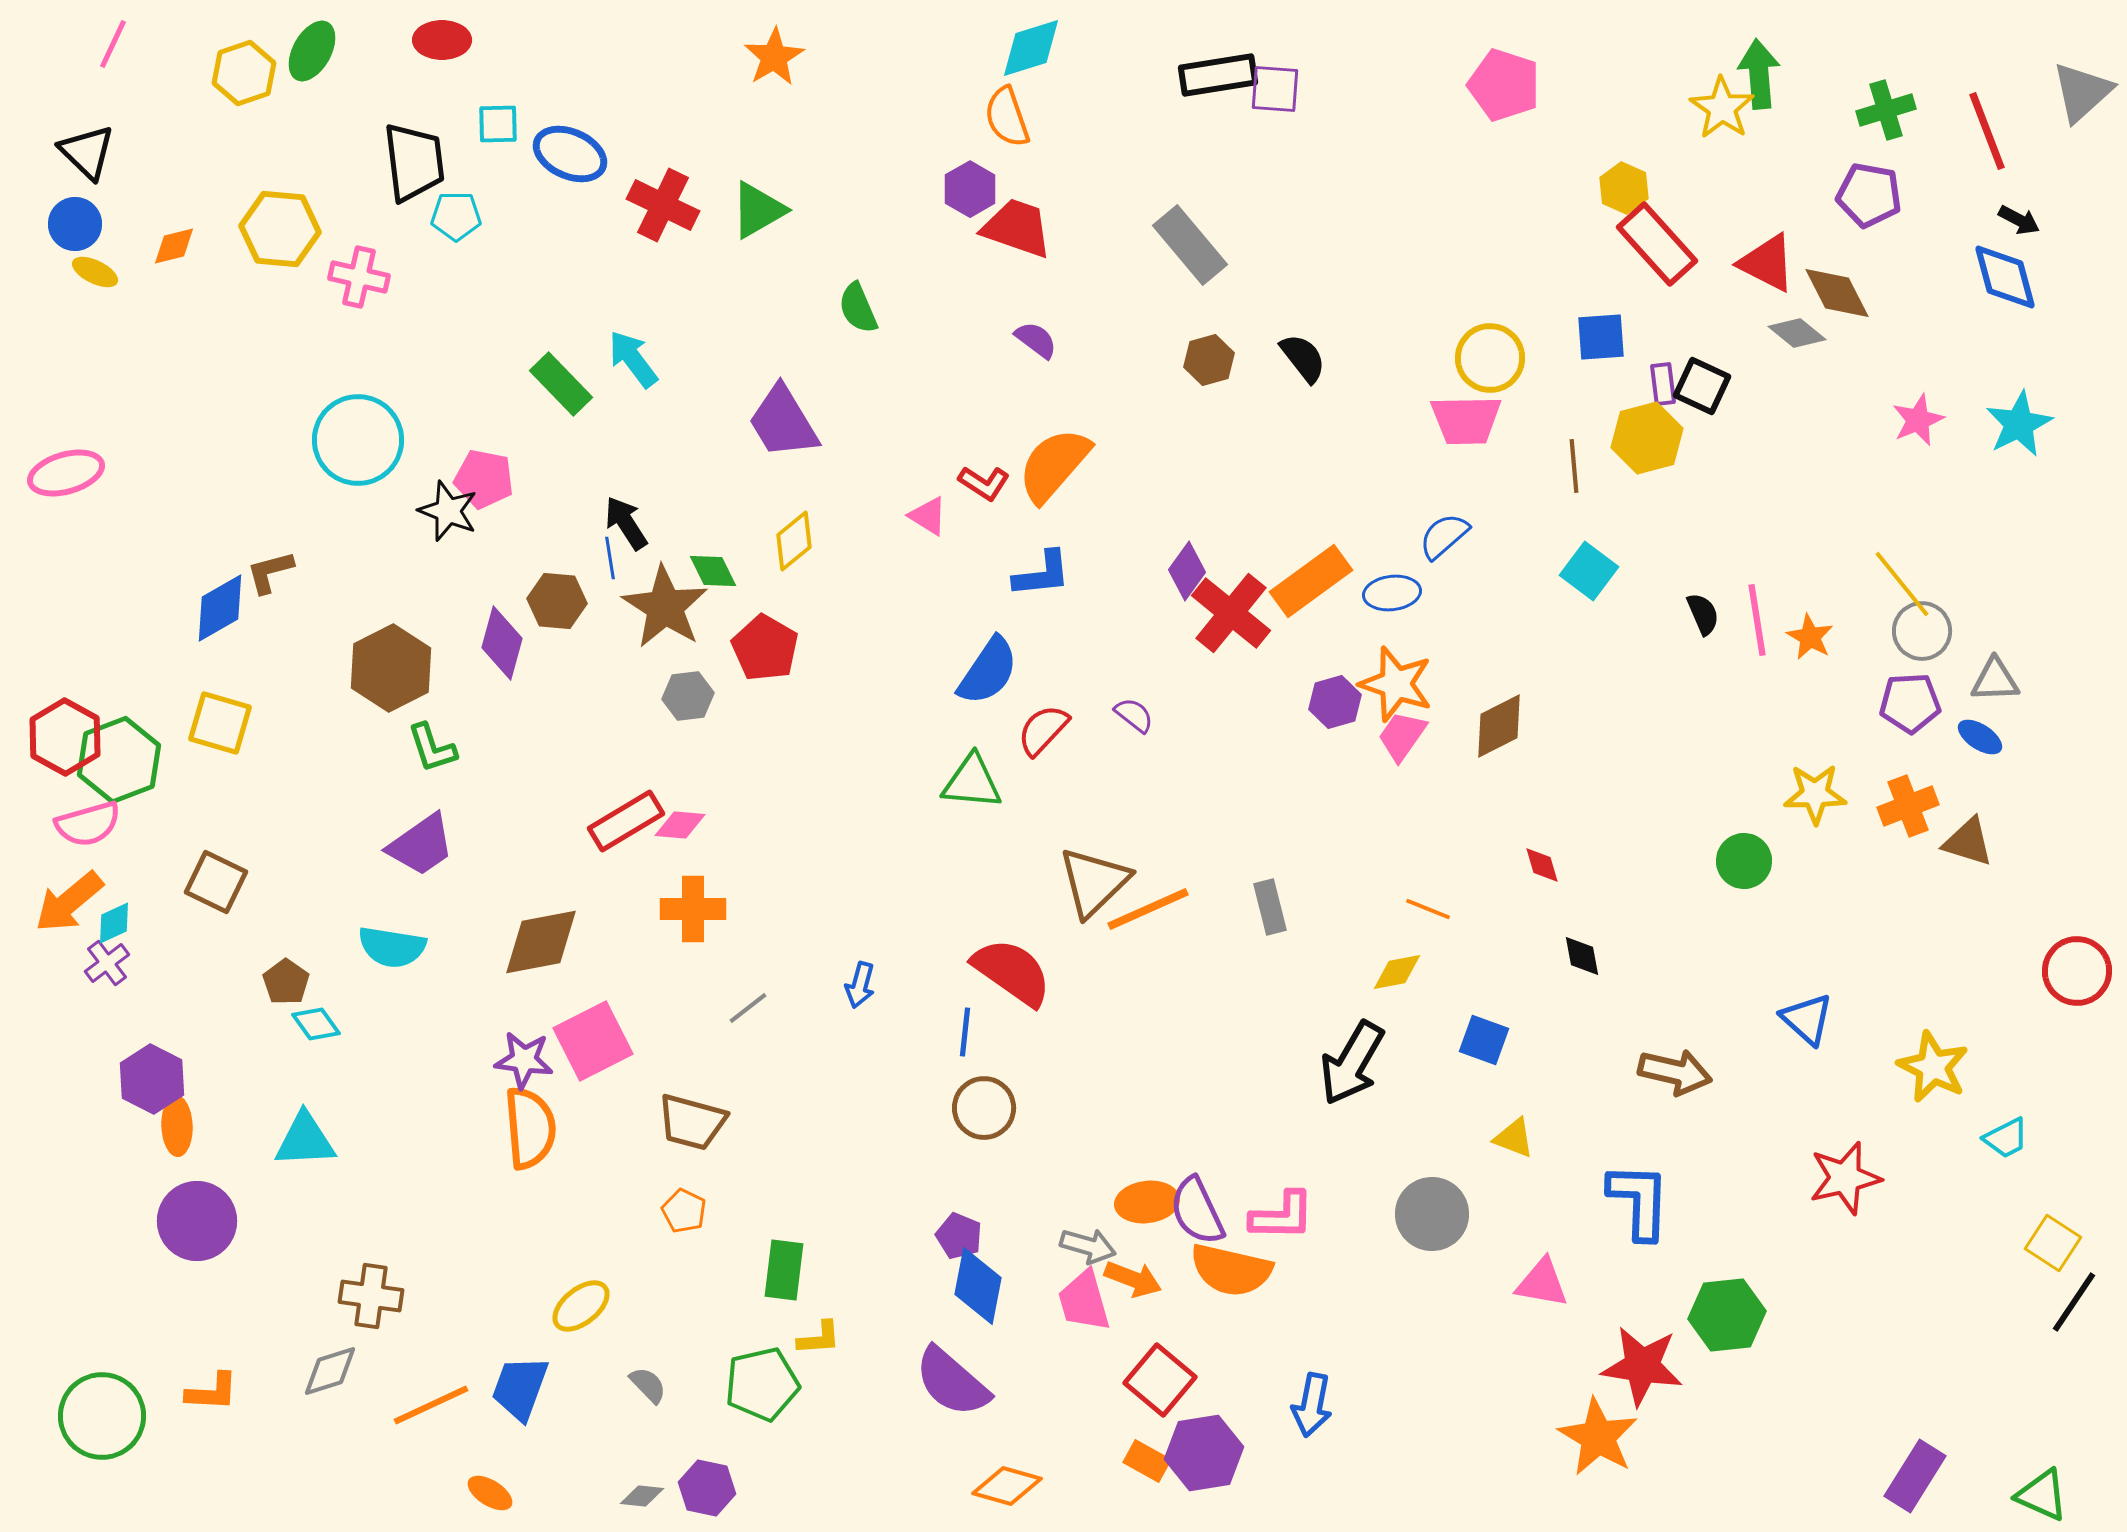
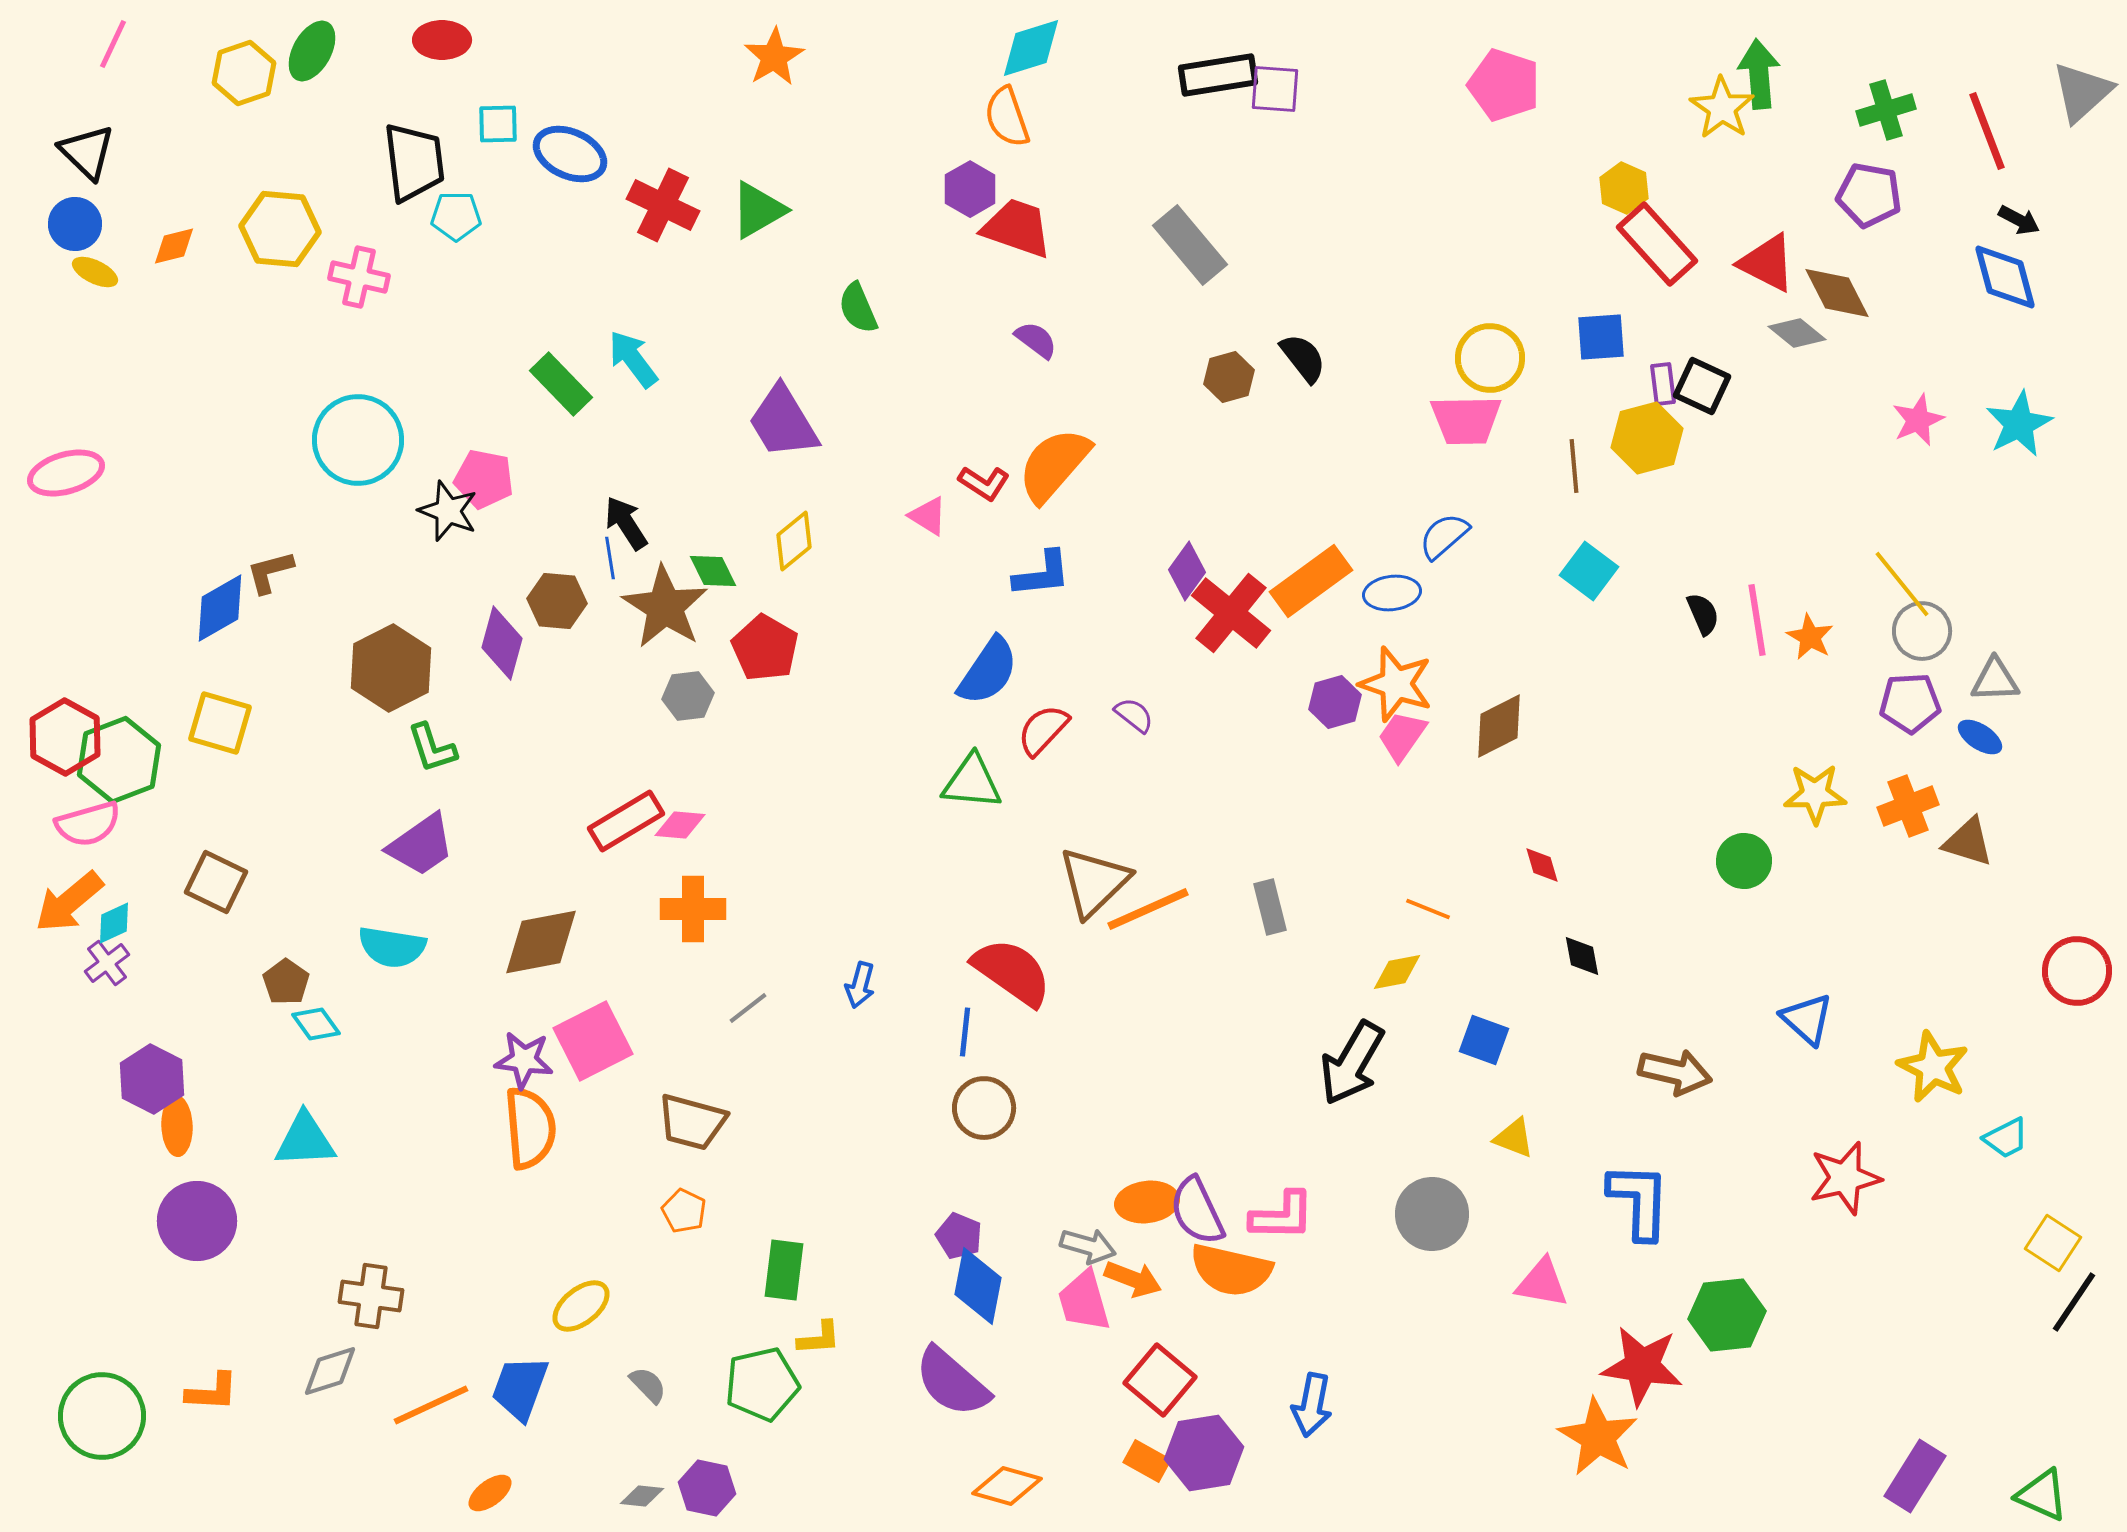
brown hexagon at (1209, 360): moved 20 px right, 17 px down
orange ellipse at (490, 1493): rotated 69 degrees counterclockwise
